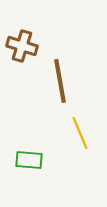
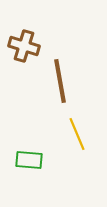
brown cross: moved 2 px right
yellow line: moved 3 px left, 1 px down
